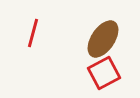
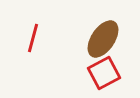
red line: moved 5 px down
